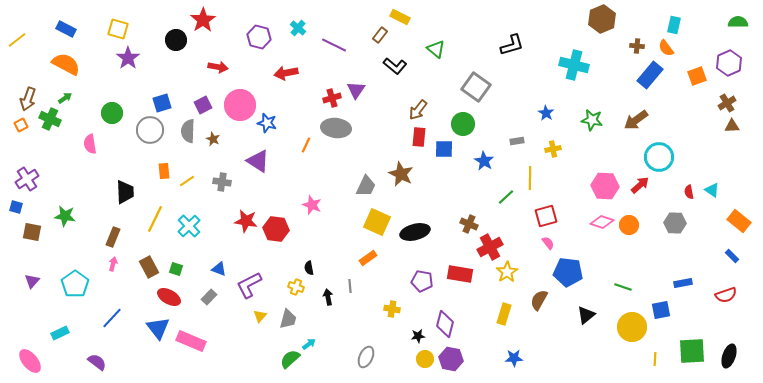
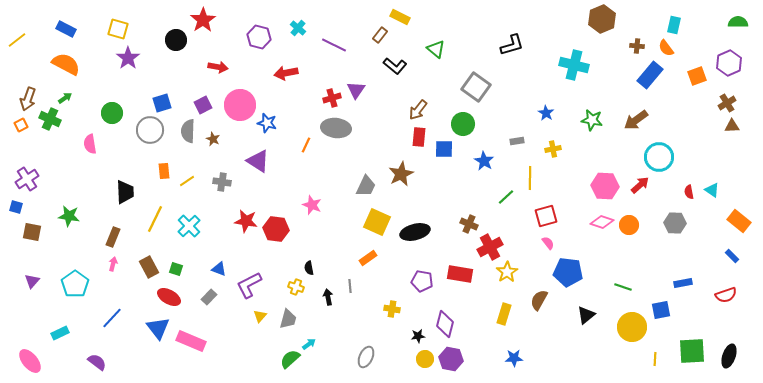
brown star at (401, 174): rotated 20 degrees clockwise
green star at (65, 216): moved 4 px right
